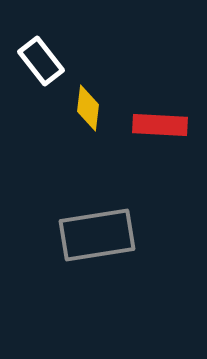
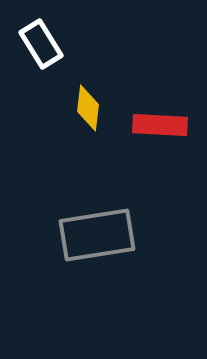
white rectangle: moved 17 px up; rotated 6 degrees clockwise
